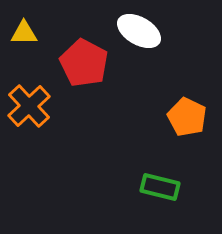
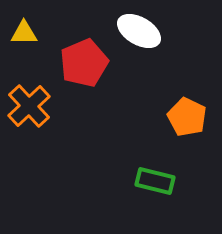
red pentagon: rotated 21 degrees clockwise
green rectangle: moved 5 px left, 6 px up
